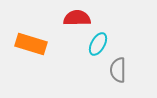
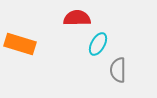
orange rectangle: moved 11 px left
